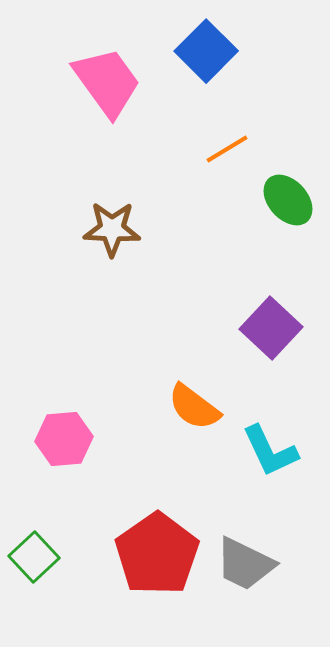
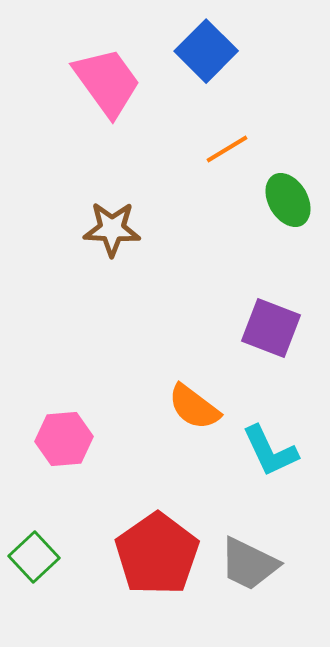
green ellipse: rotated 12 degrees clockwise
purple square: rotated 22 degrees counterclockwise
gray trapezoid: moved 4 px right
